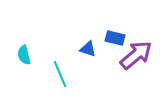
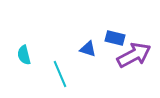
purple arrow: moved 2 px left; rotated 12 degrees clockwise
